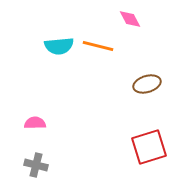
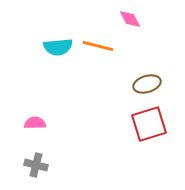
cyan semicircle: moved 1 px left, 1 px down
red square: moved 23 px up
